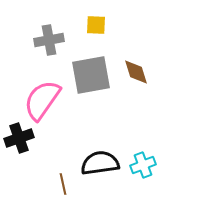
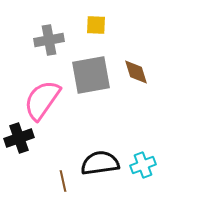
brown line: moved 3 px up
